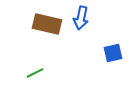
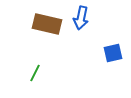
green line: rotated 36 degrees counterclockwise
